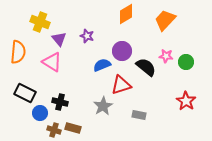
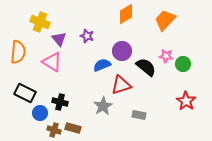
green circle: moved 3 px left, 2 px down
